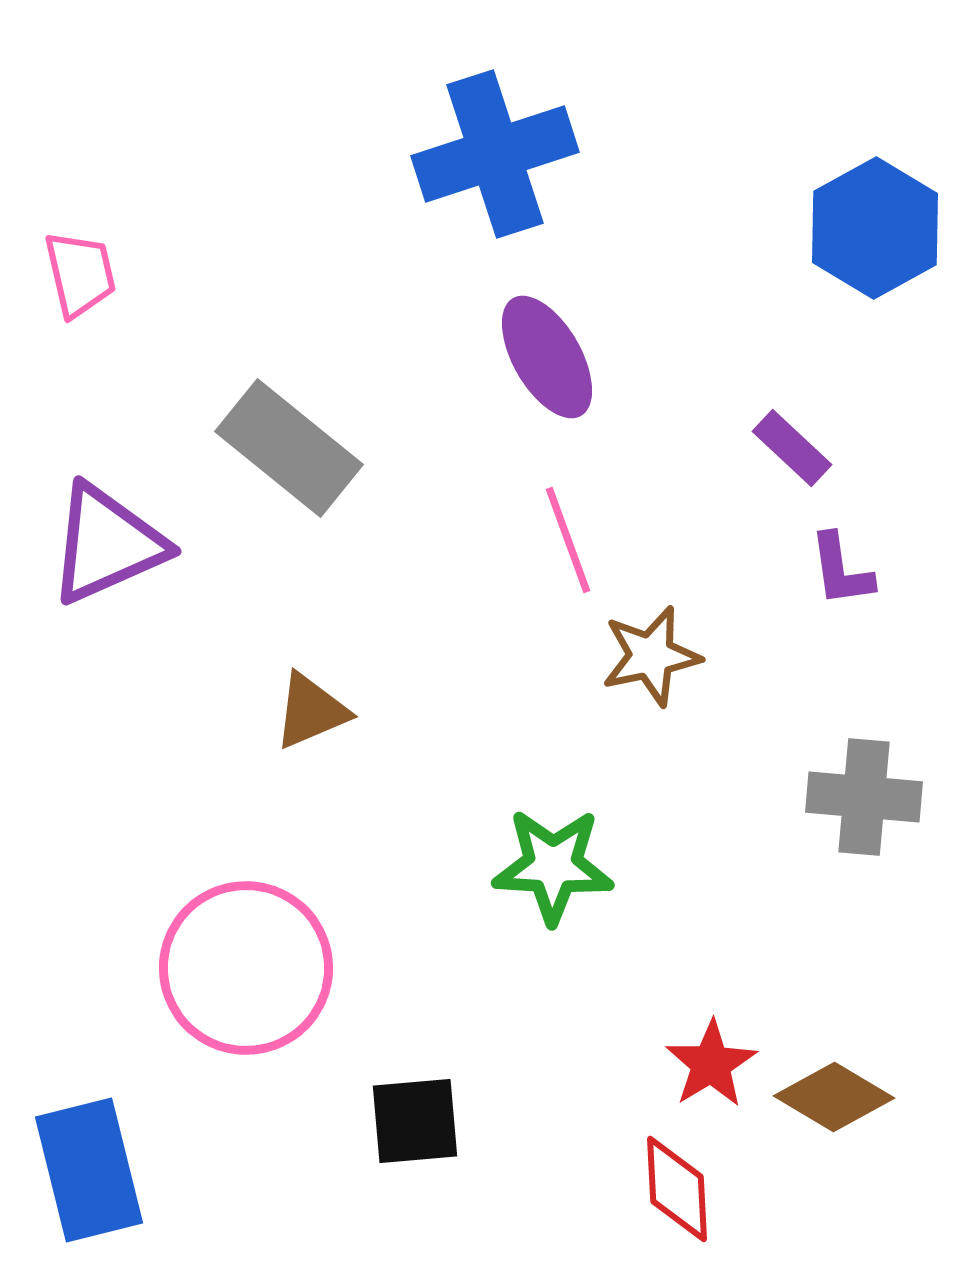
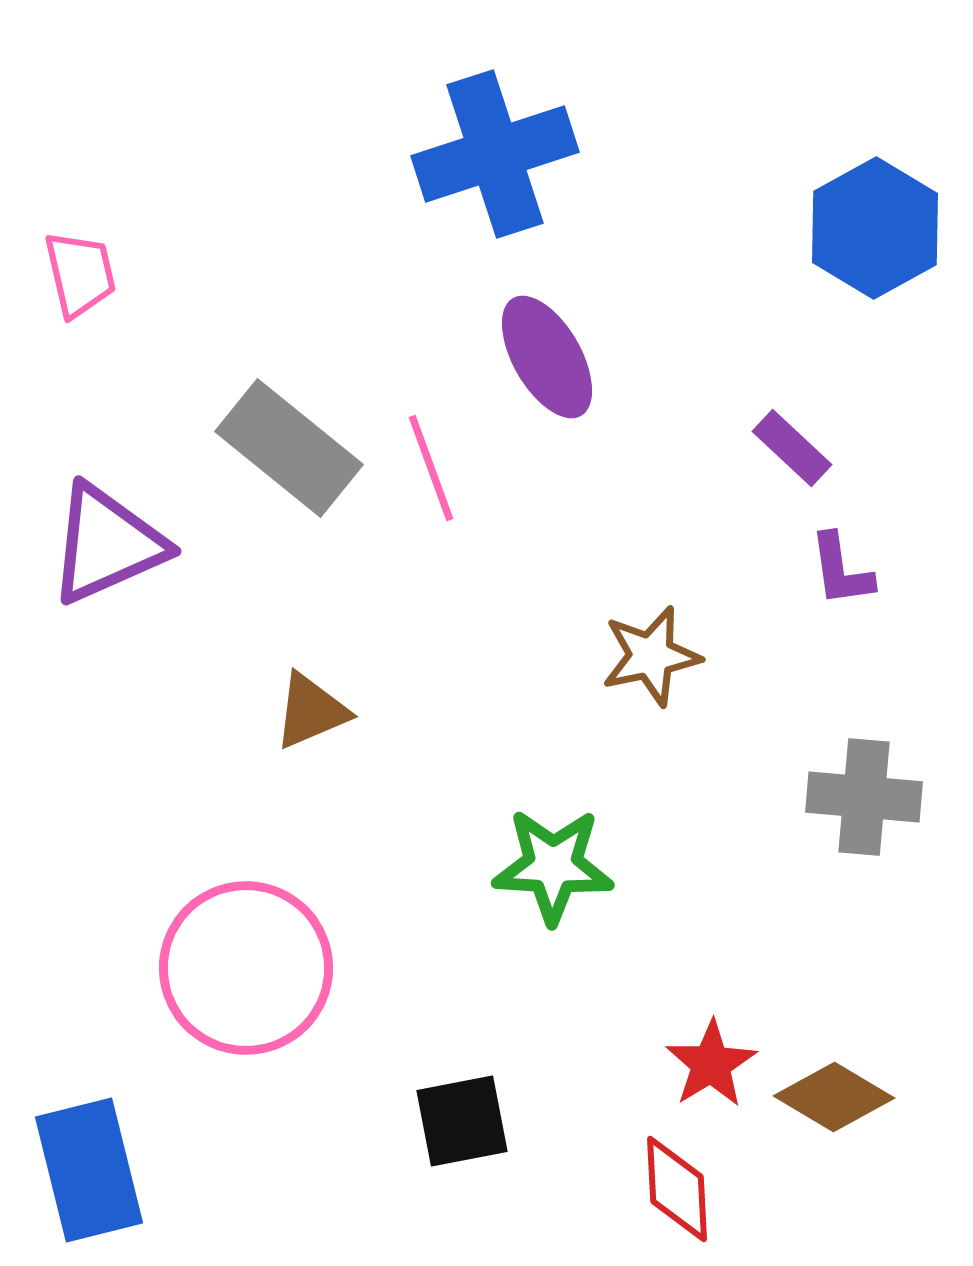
pink line: moved 137 px left, 72 px up
black square: moved 47 px right; rotated 6 degrees counterclockwise
